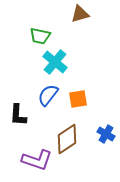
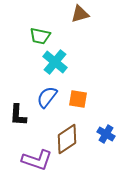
blue semicircle: moved 1 px left, 2 px down
orange square: rotated 18 degrees clockwise
